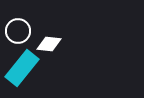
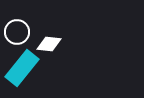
white circle: moved 1 px left, 1 px down
